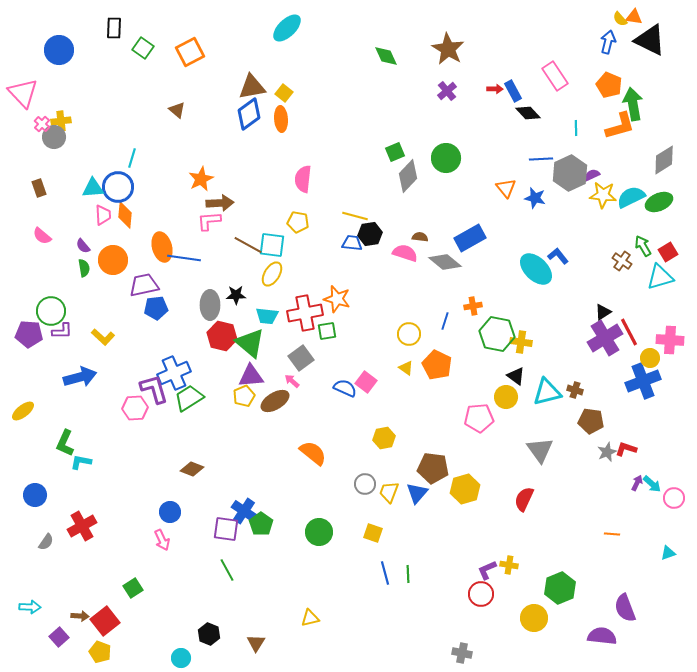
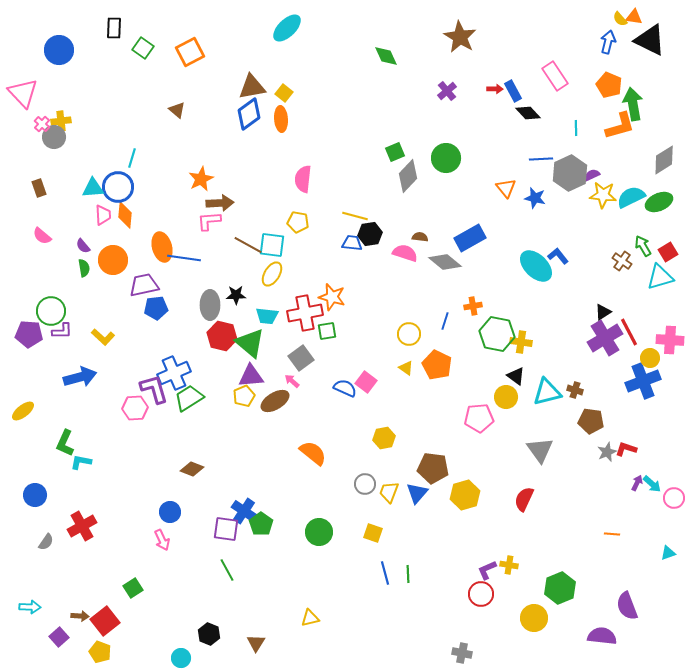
brown star at (448, 49): moved 12 px right, 12 px up
cyan ellipse at (536, 269): moved 3 px up
orange star at (337, 299): moved 5 px left, 2 px up
yellow hexagon at (465, 489): moved 6 px down
purple semicircle at (625, 608): moved 2 px right, 2 px up
